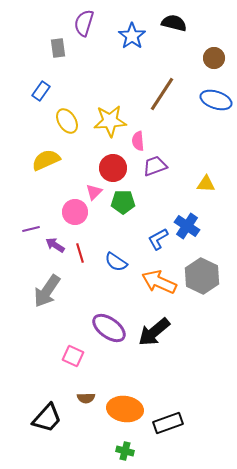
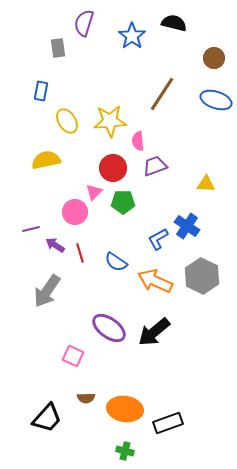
blue rectangle: rotated 24 degrees counterclockwise
yellow semicircle: rotated 12 degrees clockwise
orange arrow: moved 4 px left, 1 px up
